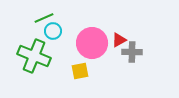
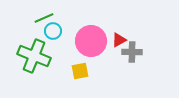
pink circle: moved 1 px left, 2 px up
